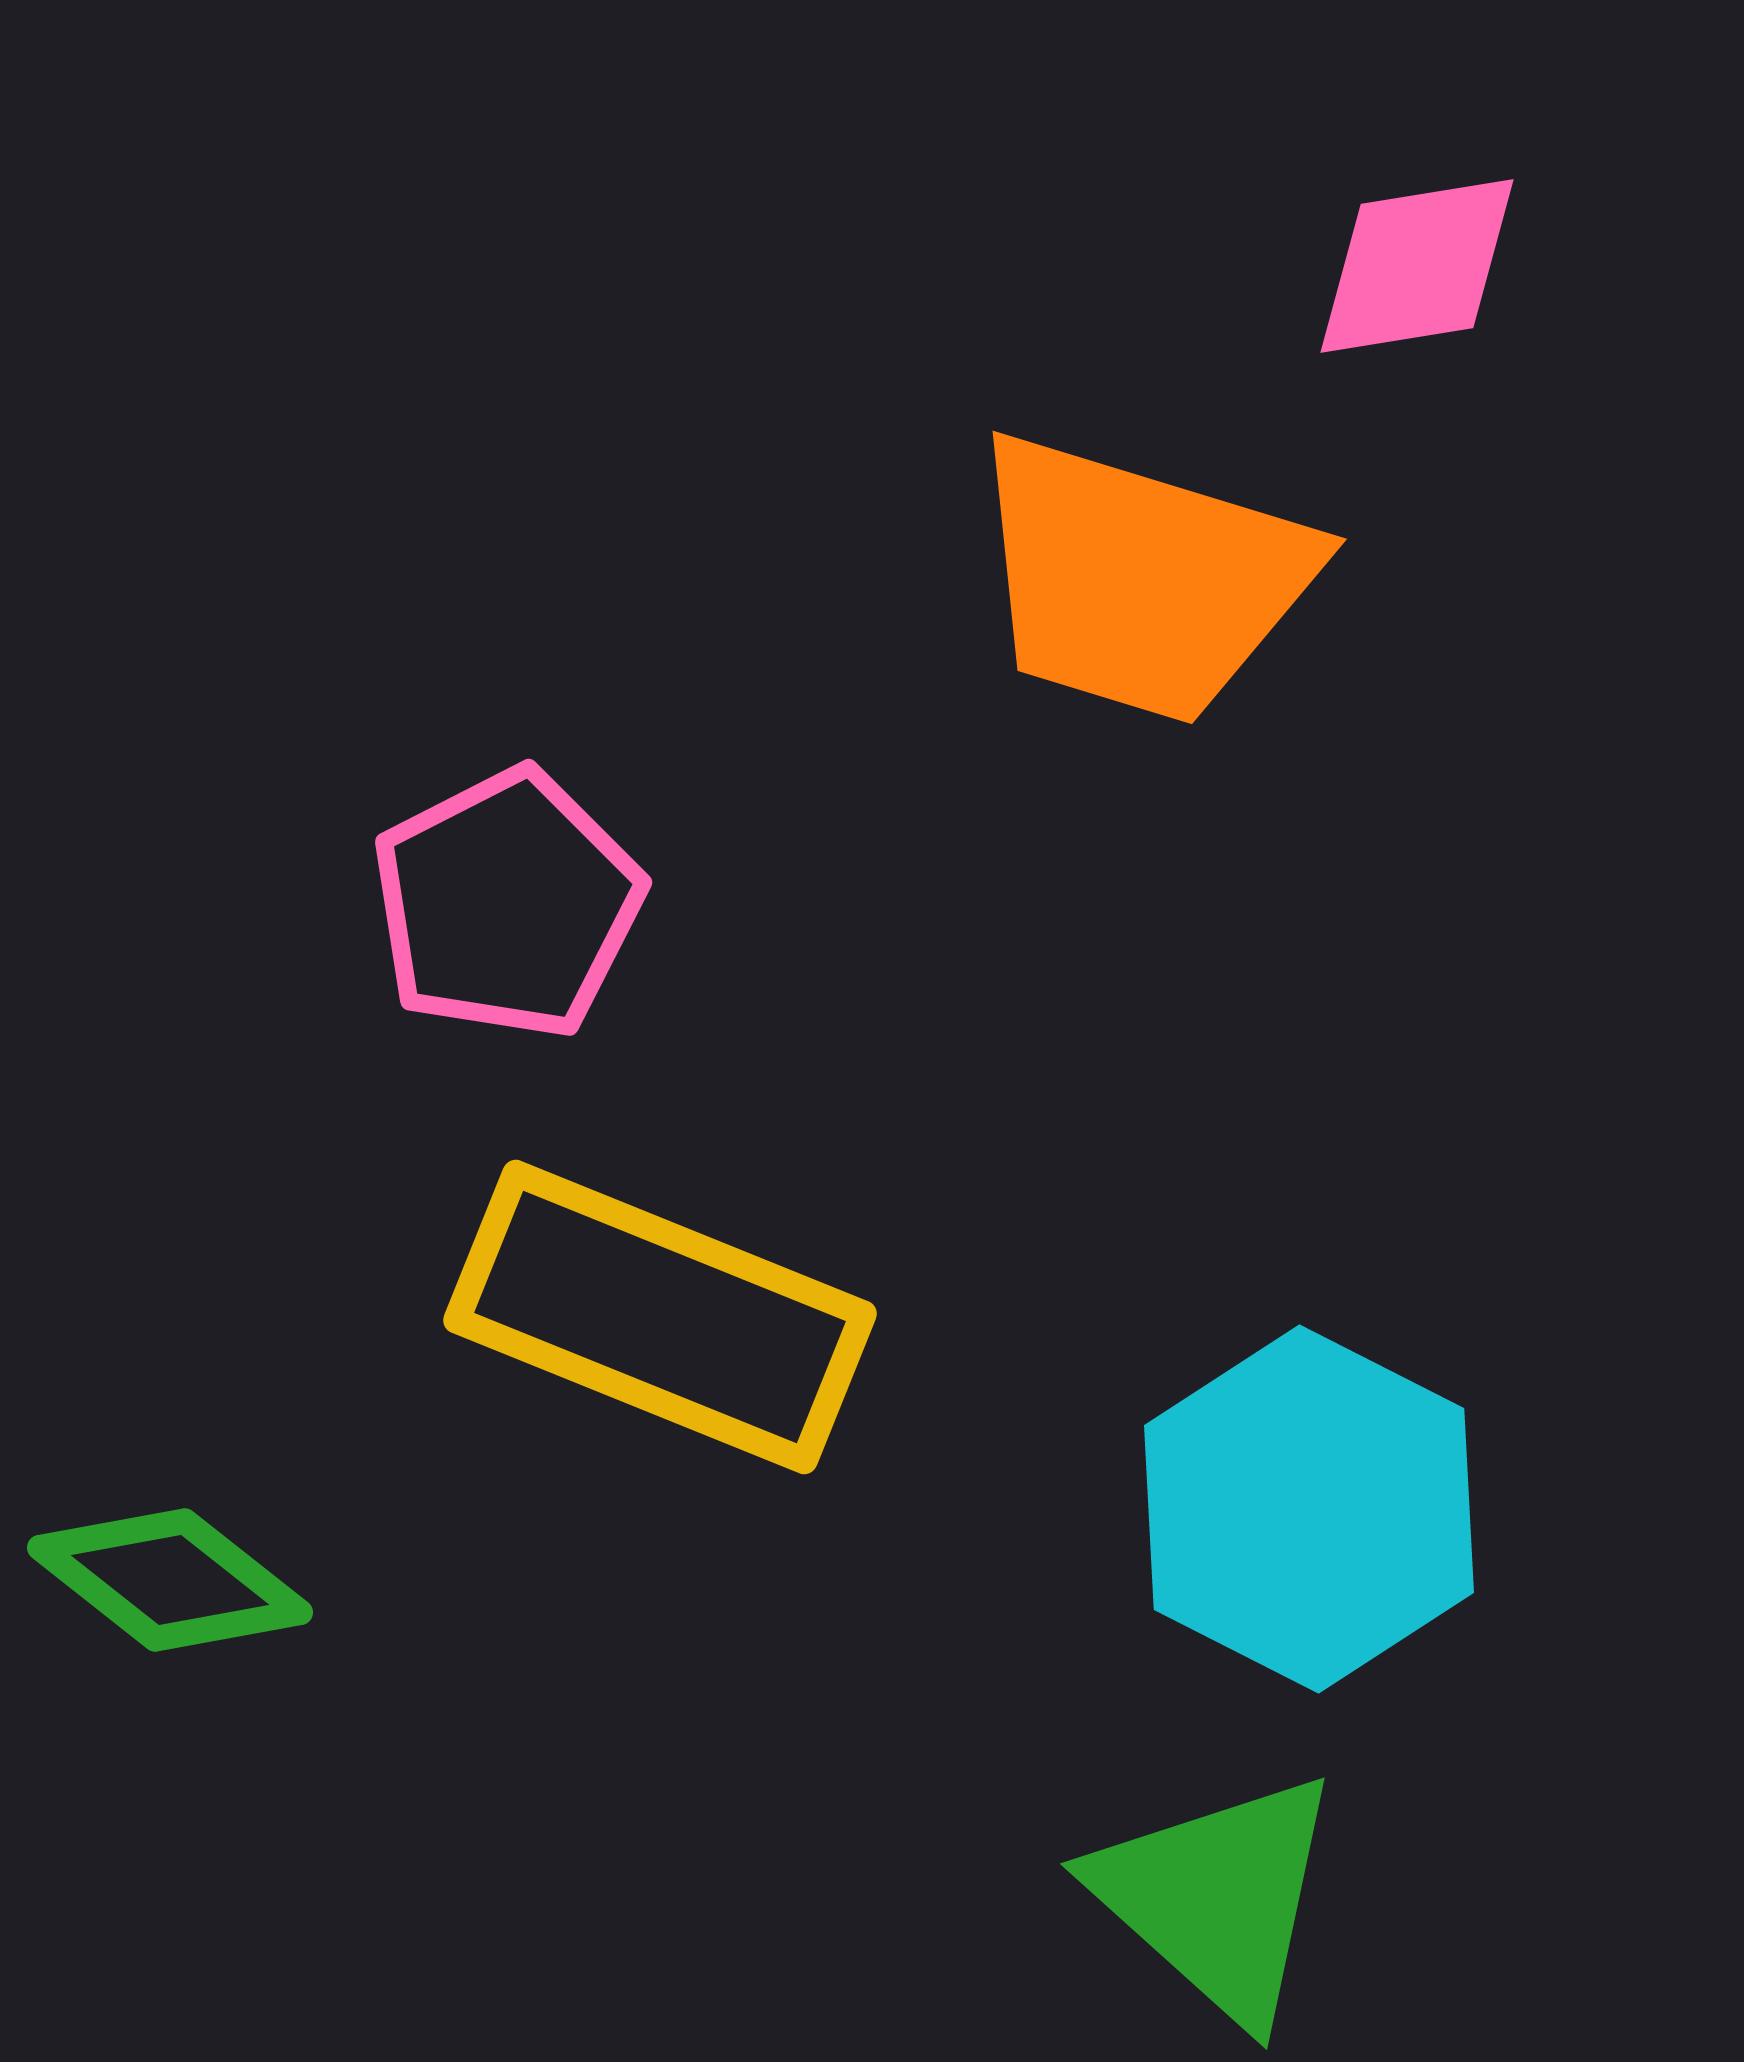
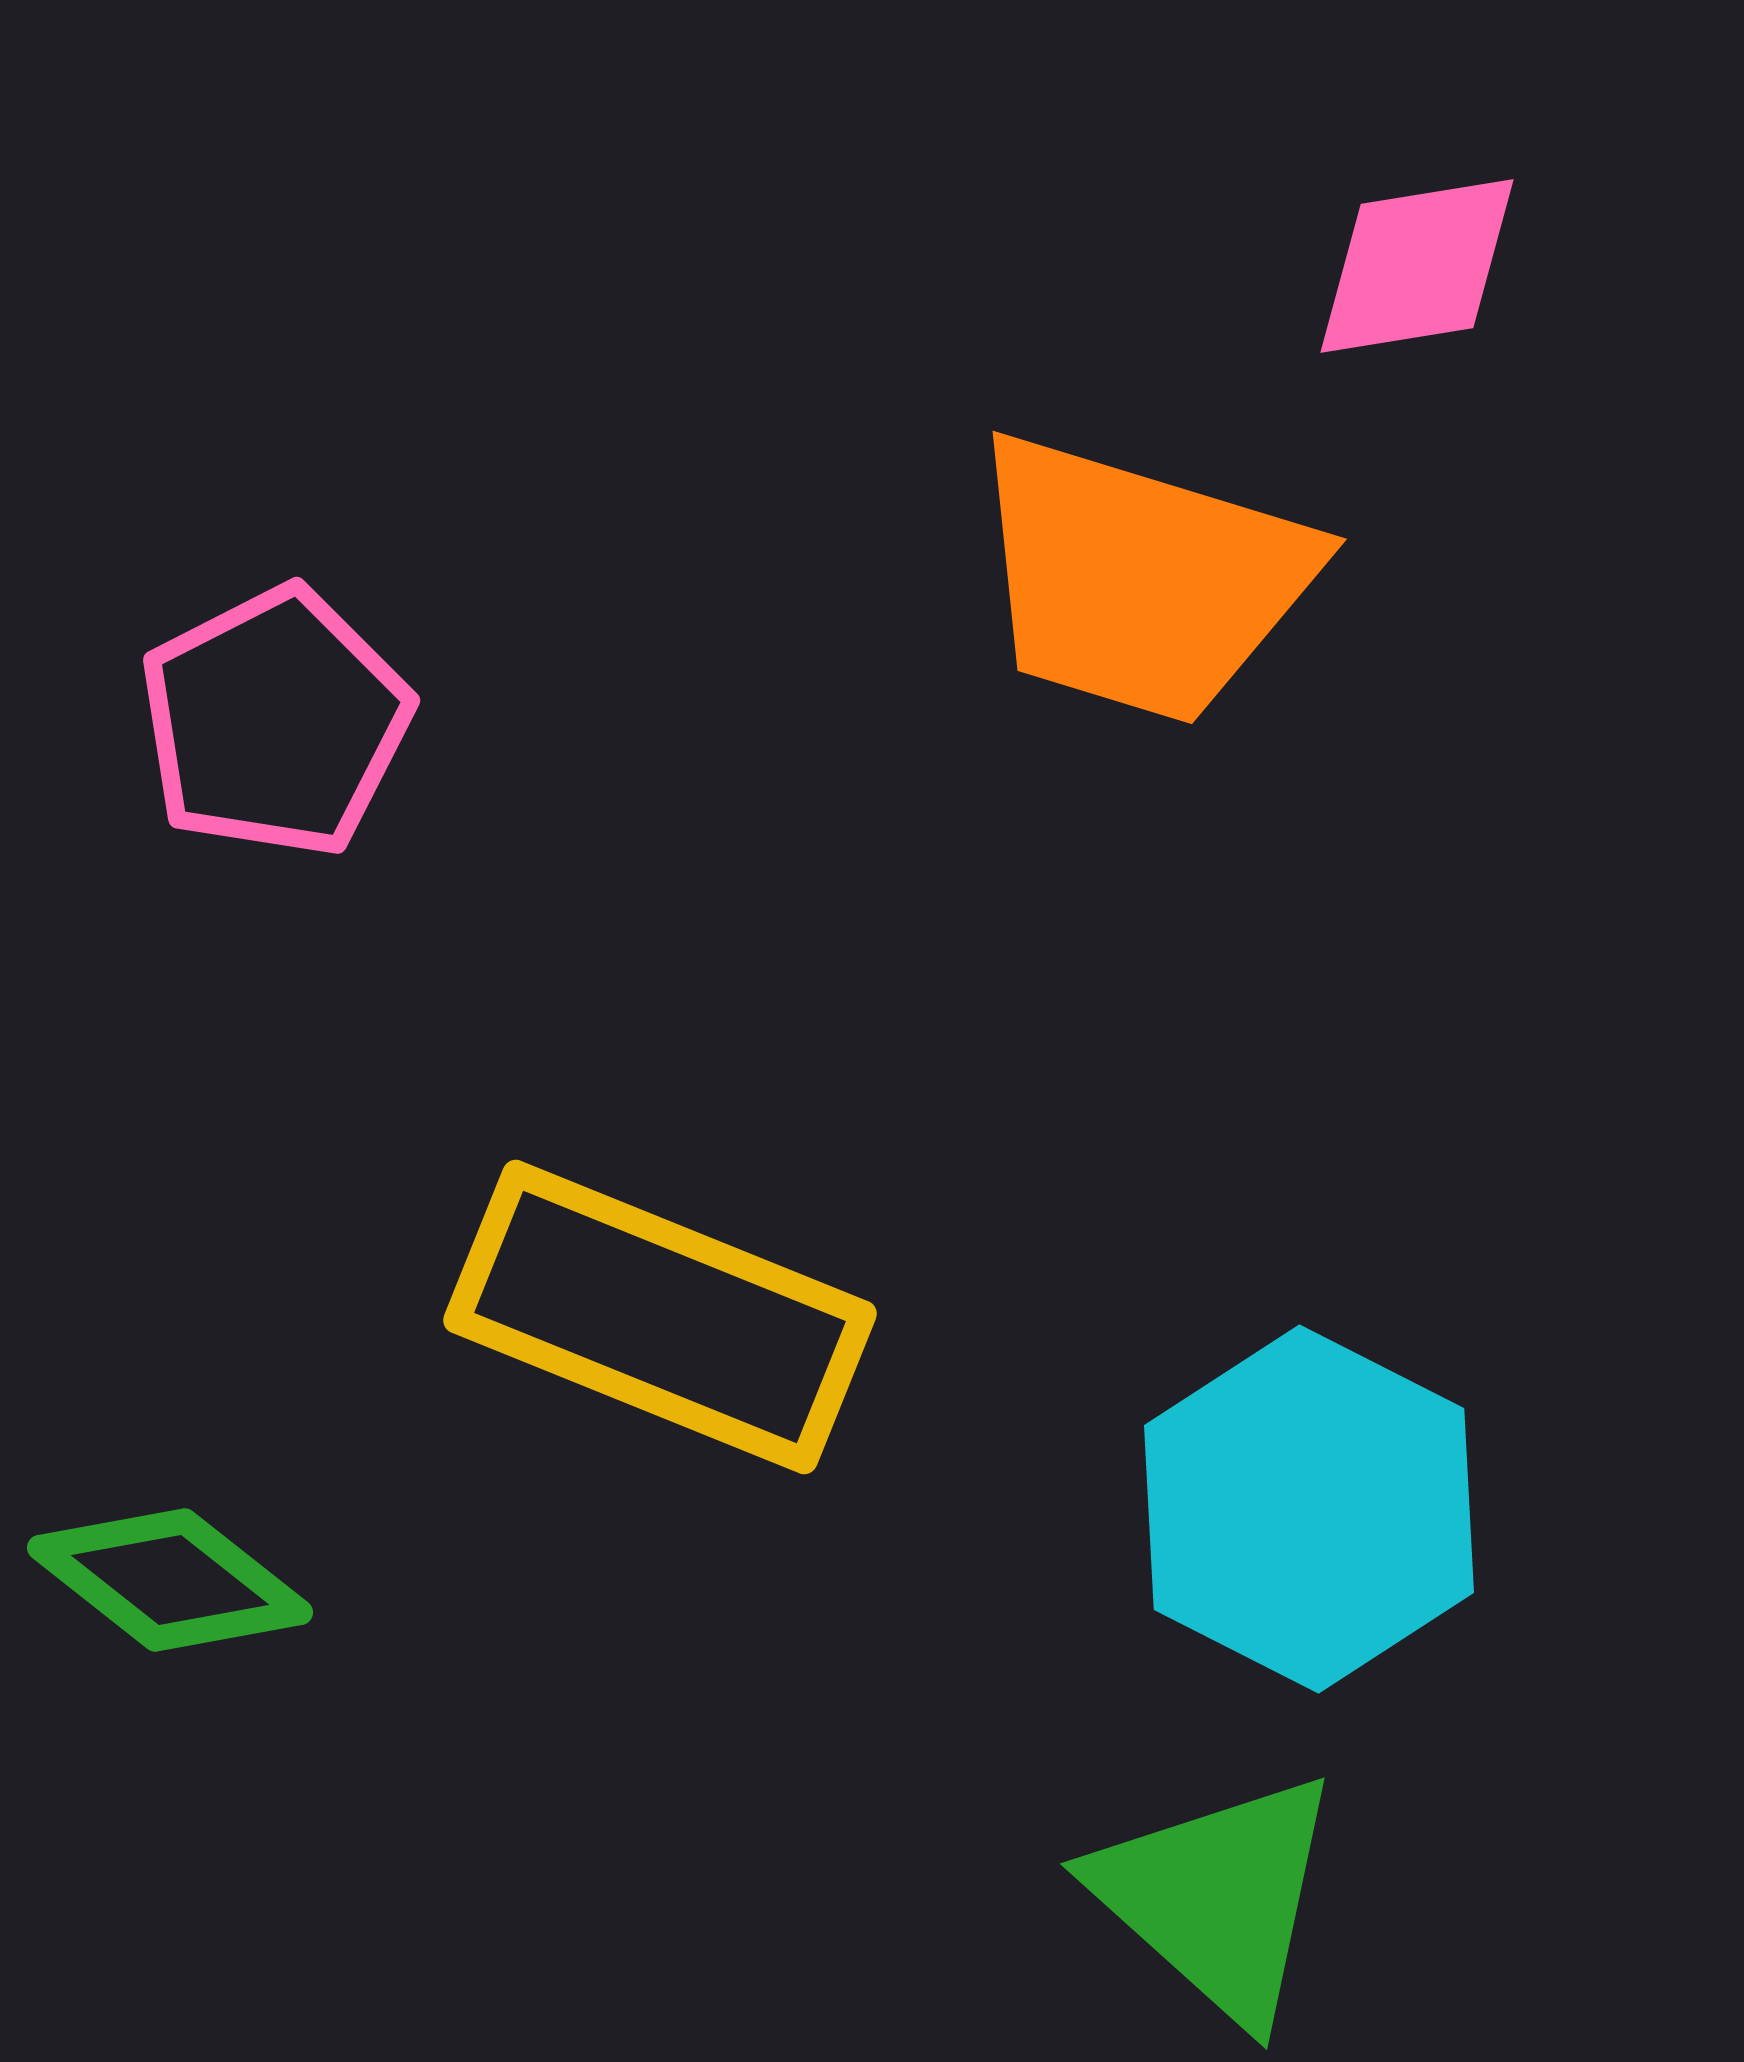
pink pentagon: moved 232 px left, 182 px up
